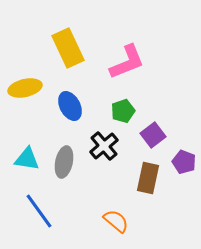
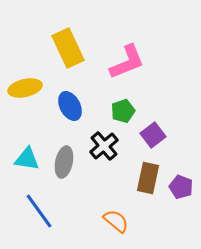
purple pentagon: moved 3 px left, 25 px down
